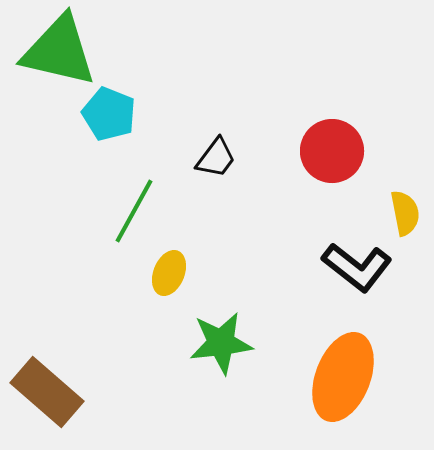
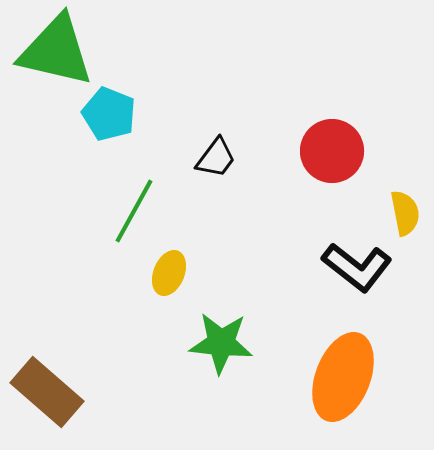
green triangle: moved 3 px left
green star: rotated 12 degrees clockwise
